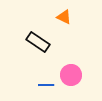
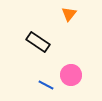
orange triangle: moved 5 px right, 3 px up; rotated 42 degrees clockwise
blue line: rotated 28 degrees clockwise
